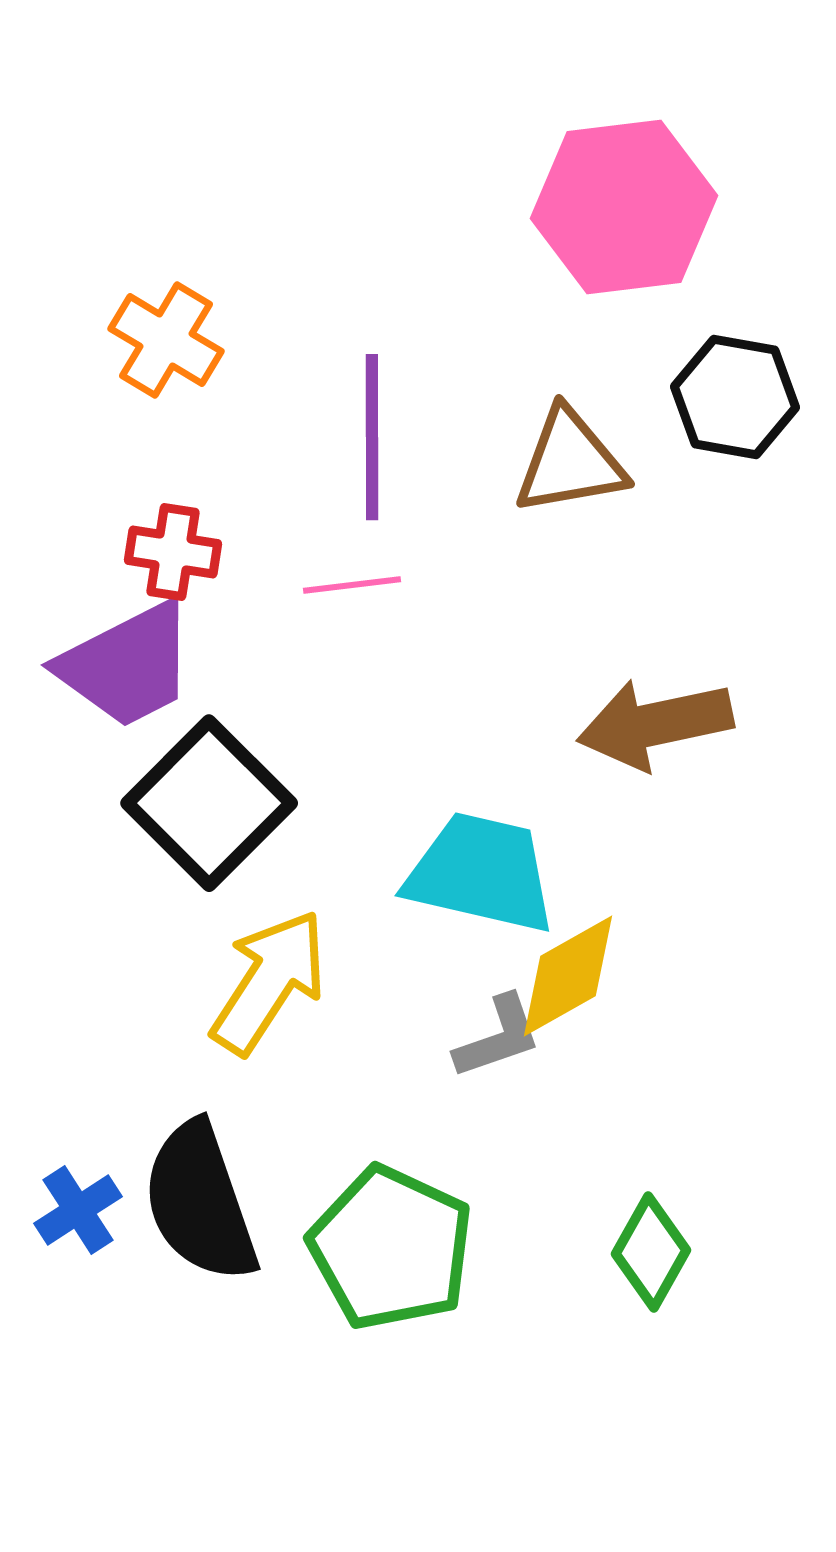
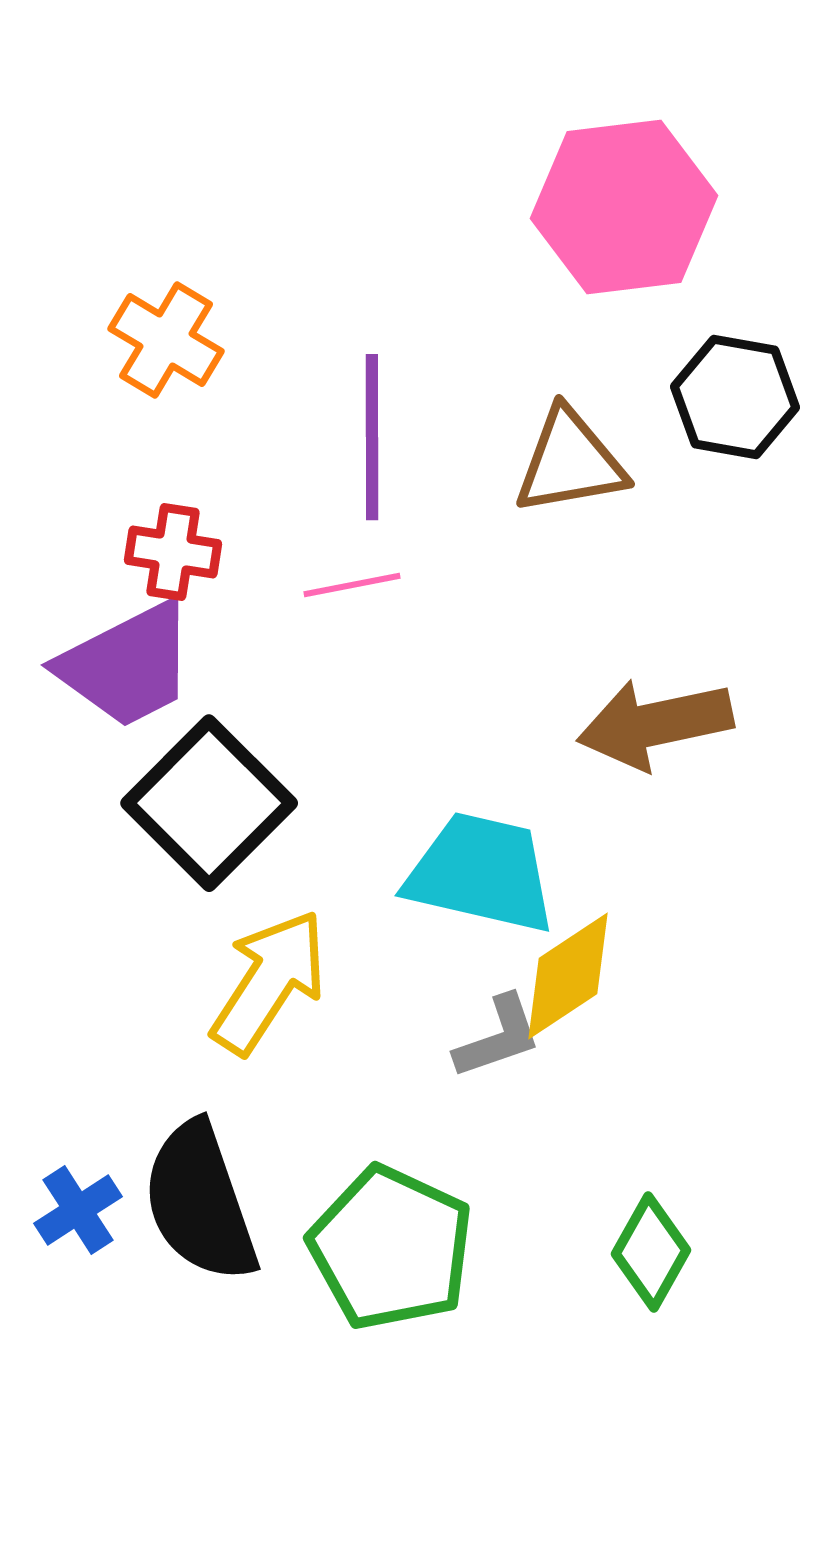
pink line: rotated 4 degrees counterclockwise
yellow diamond: rotated 4 degrees counterclockwise
